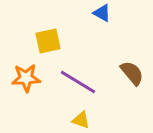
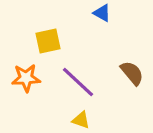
purple line: rotated 12 degrees clockwise
